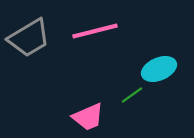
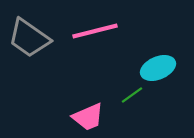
gray trapezoid: rotated 66 degrees clockwise
cyan ellipse: moved 1 px left, 1 px up
